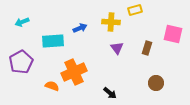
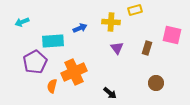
pink square: moved 1 px left, 1 px down
purple pentagon: moved 14 px right
orange semicircle: rotated 96 degrees counterclockwise
